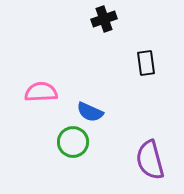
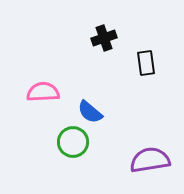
black cross: moved 19 px down
pink semicircle: moved 2 px right
blue semicircle: rotated 16 degrees clockwise
purple semicircle: rotated 96 degrees clockwise
